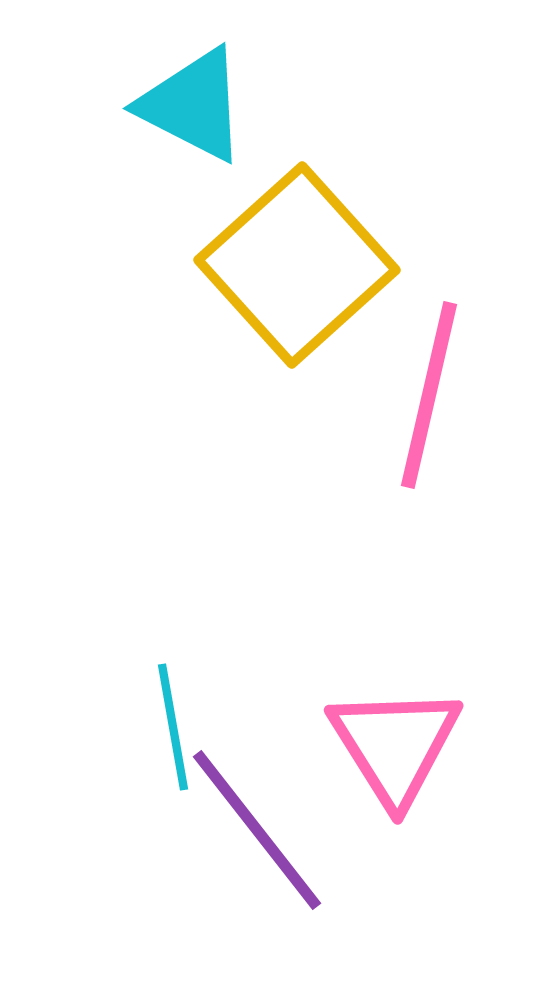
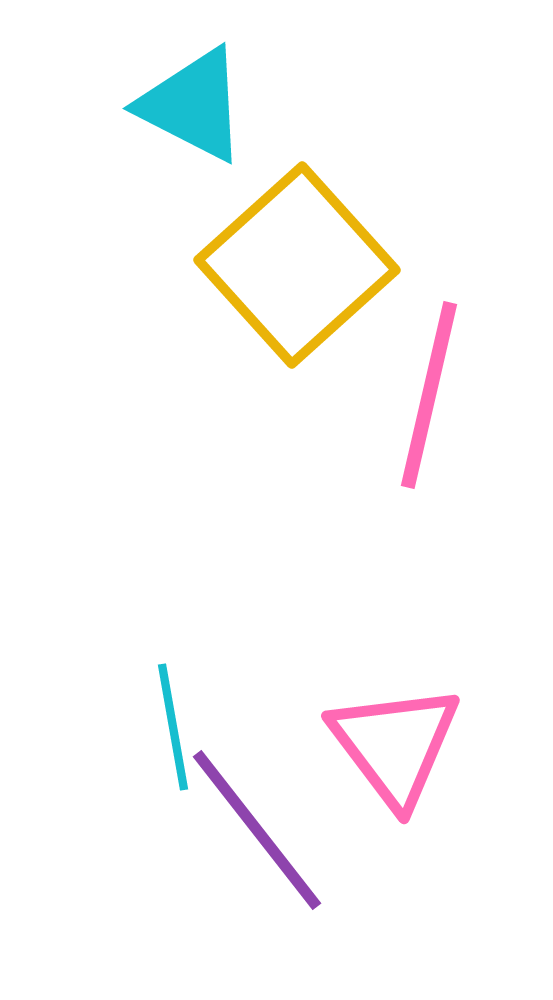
pink triangle: rotated 5 degrees counterclockwise
